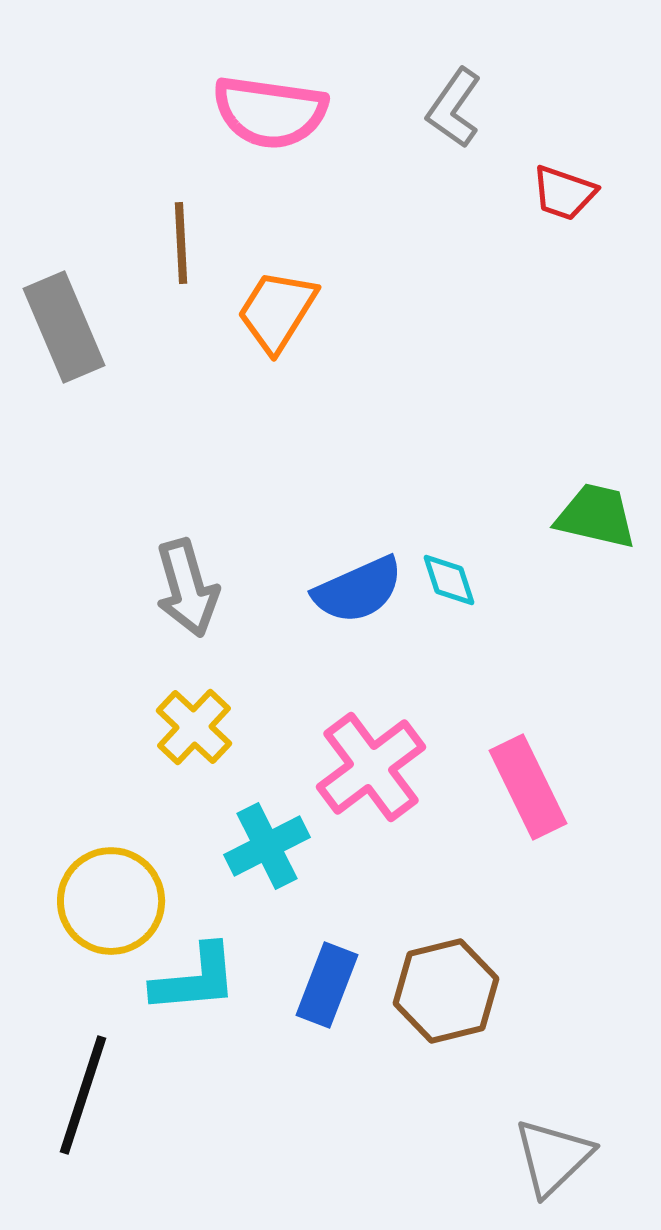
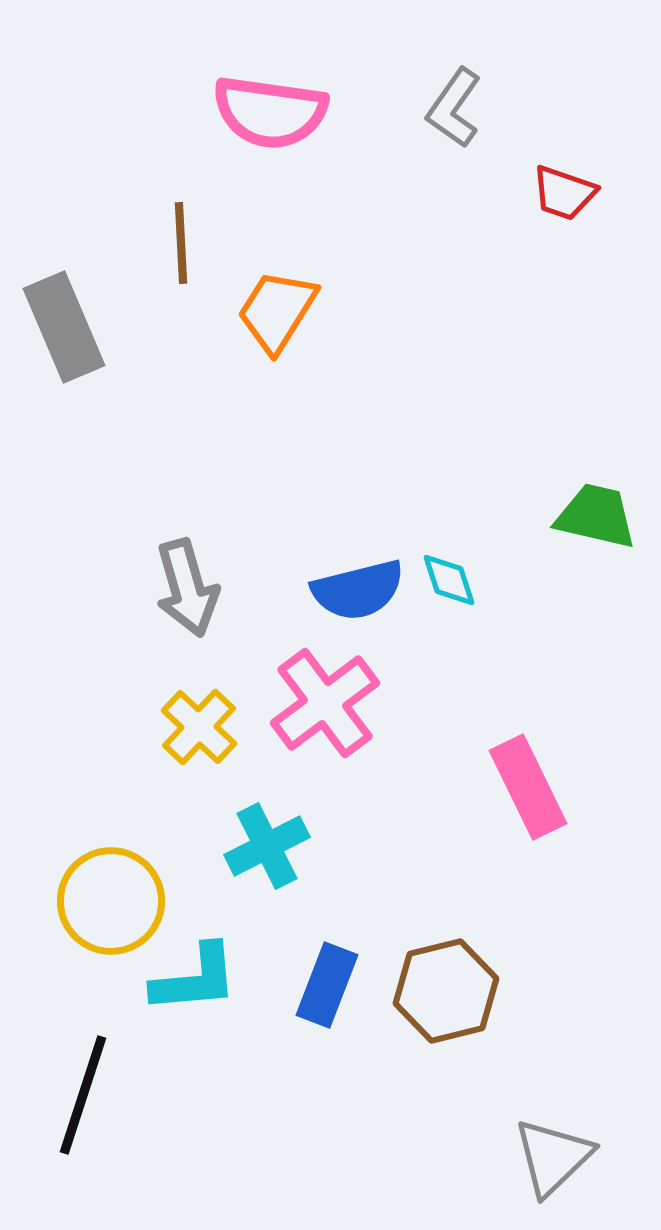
blue semicircle: rotated 10 degrees clockwise
yellow cross: moved 5 px right
pink cross: moved 46 px left, 64 px up
